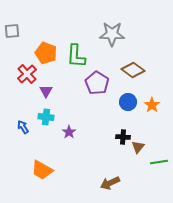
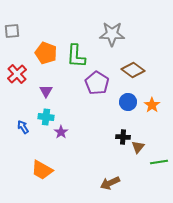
red cross: moved 10 px left
purple star: moved 8 px left
